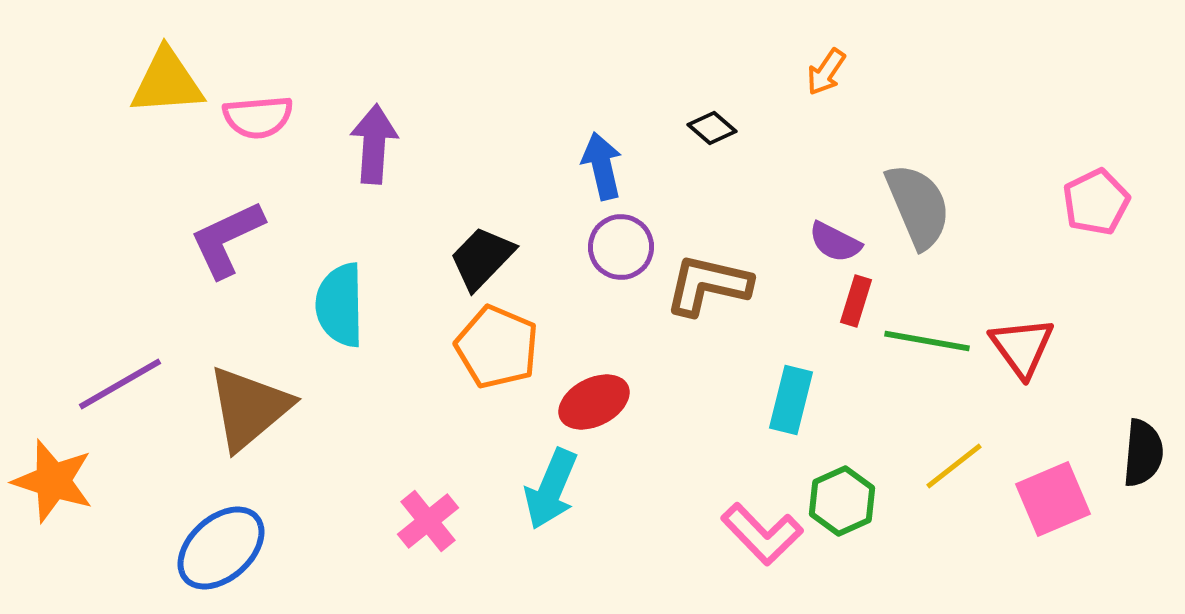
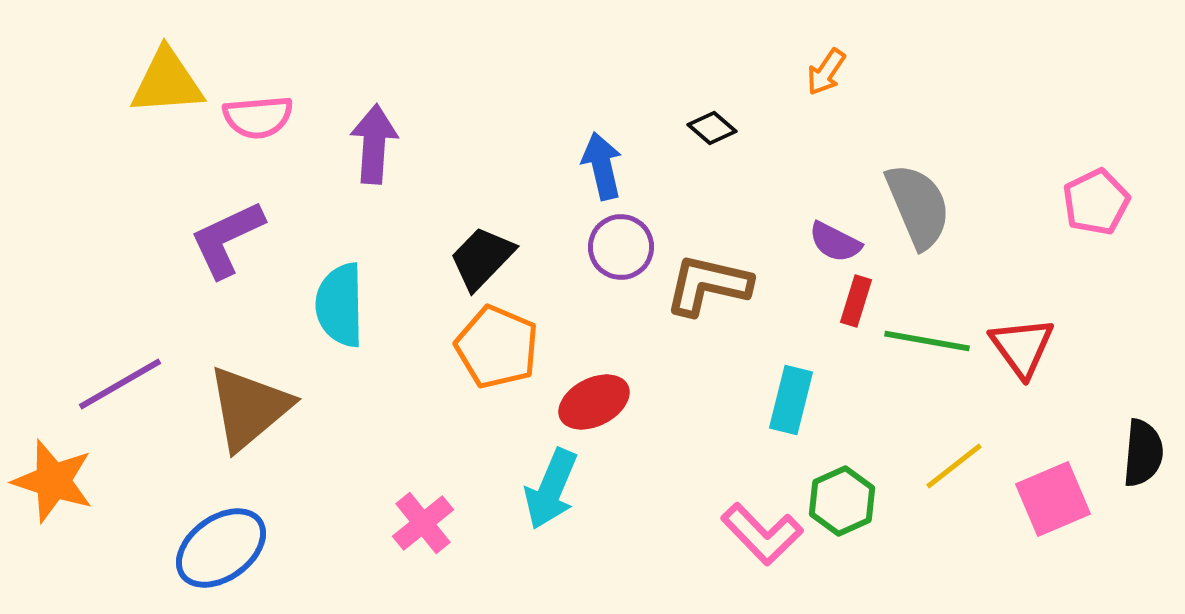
pink cross: moved 5 px left, 2 px down
blue ellipse: rotated 6 degrees clockwise
